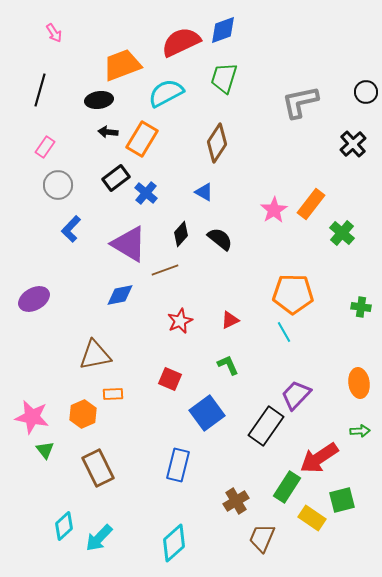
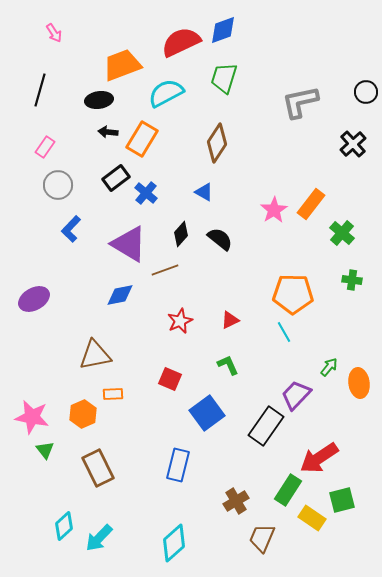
green cross at (361, 307): moved 9 px left, 27 px up
green arrow at (360, 431): moved 31 px left, 64 px up; rotated 48 degrees counterclockwise
green rectangle at (287, 487): moved 1 px right, 3 px down
